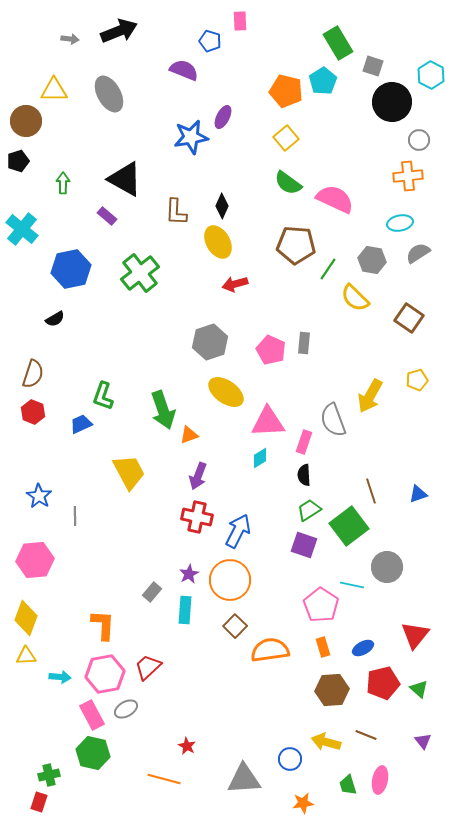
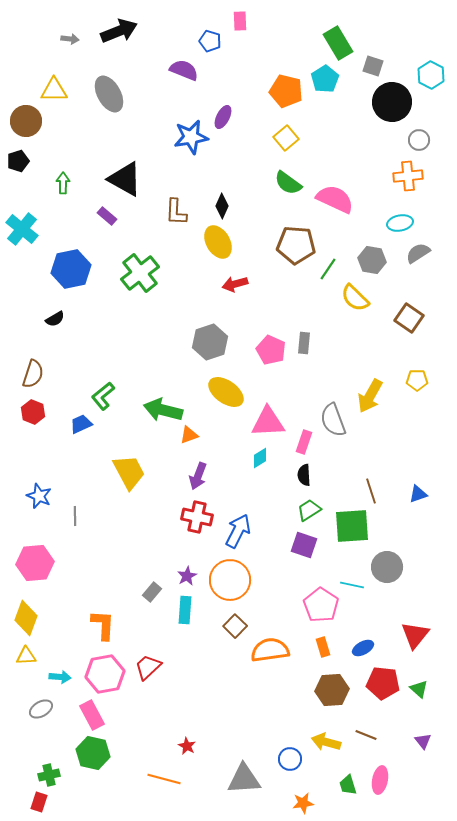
cyan pentagon at (323, 81): moved 2 px right, 2 px up
yellow pentagon at (417, 380): rotated 15 degrees clockwise
green L-shape at (103, 396): rotated 32 degrees clockwise
green arrow at (163, 410): rotated 123 degrees clockwise
blue star at (39, 496): rotated 10 degrees counterclockwise
green square at (349, 526): moved 3 px right; rotated 33 degrees clockwise
pink hexagon at (35, 560): moved 3 px down
purple star at (189, 574): moved 2 px left, 2 px down
red pentagon at (383, 683): rotated 20 degrees clockwise
gray ellipse at (126, 709): moved 85 px left
